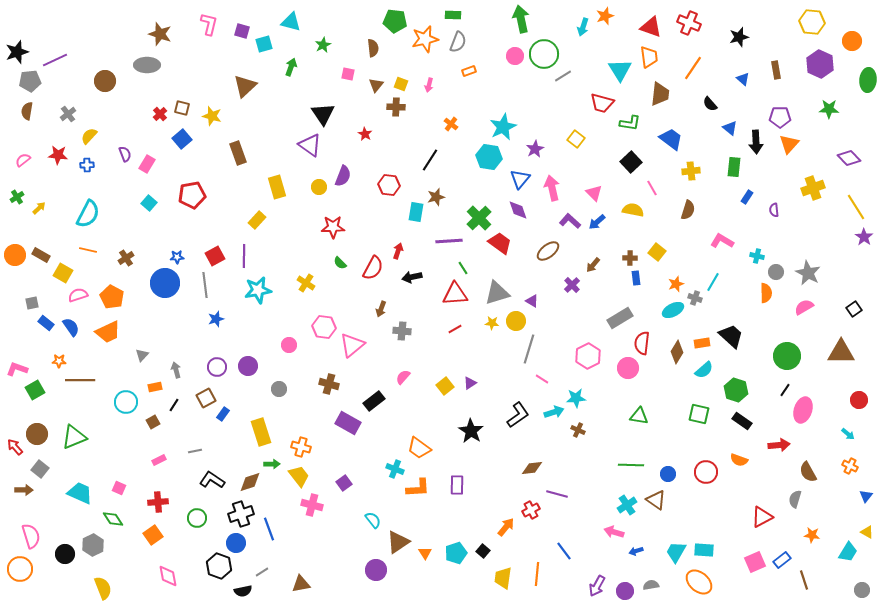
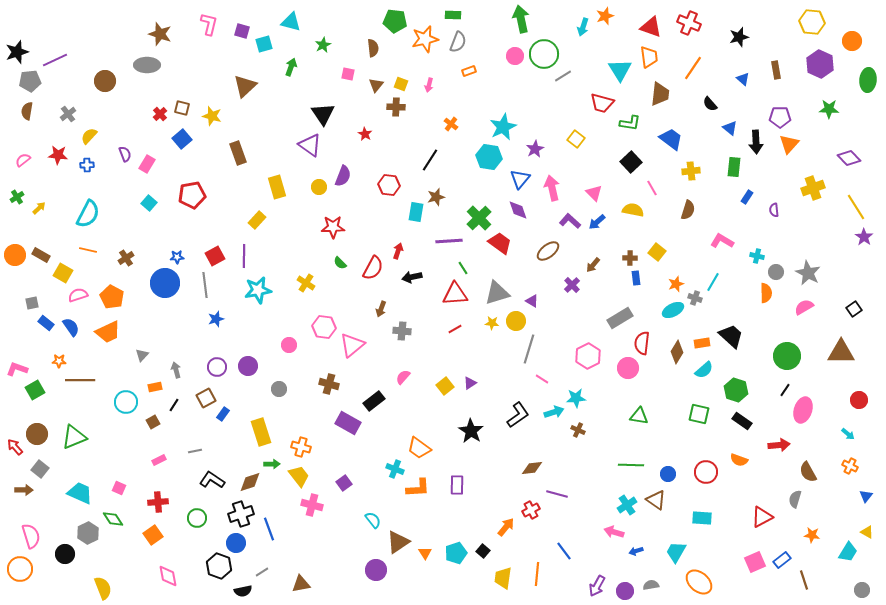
gray hexagon at (93, 545): moved 5 px left, 12 px up
cyan rectangle at (704, 550): moved 2 px left, 32 px up
